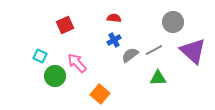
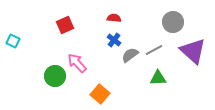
blue cross: rotated 24 degrees counterclockwise
cyan square: moved 27 px left, 15 px up
